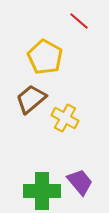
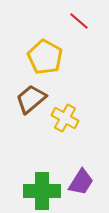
purple trapezoid: moved 1 px right; rotated 72 degrees clockwise
